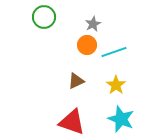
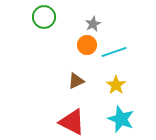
red triangle: rotated 8 degrees clockwise
